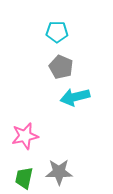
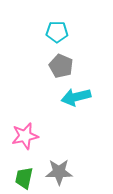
gray pentagon: moved 1 px up
cyan arrow: moved 1 px right
